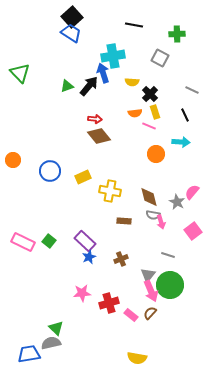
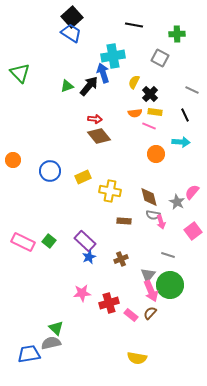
yellow semicircle at (132, 82): moved 2 px right; rotated 112 degrees clockwise
yellow rectangle at (155, 112): rotated 64 degrees counterclockwise
